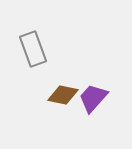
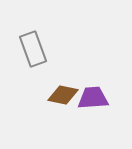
purple trapezoid: rotated 44 degrees clockwise
